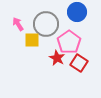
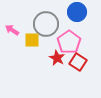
pink arrow: moved 6 px left, 6 px down; rotated 24 degrees counterclockwise
red square: moved 1 px left, 1 px up
